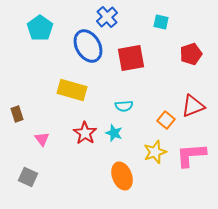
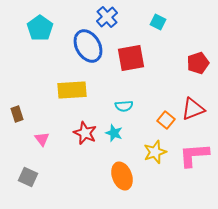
cyan square: moved 3 px left; rotated 14 degrees clockwise
red pentagon: moved 7 px right, 9 px down
yellow rectangle: rotated 20 degrees counterclockwise
red triangle: moved 3 px down
red star: rotated 10 degrees counterclockwise
pink L-shape: moved 3 px right
